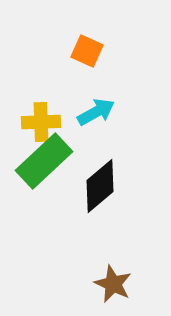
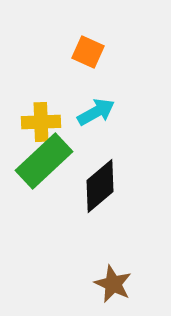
orange square: moved 1 px right, 1 px down
